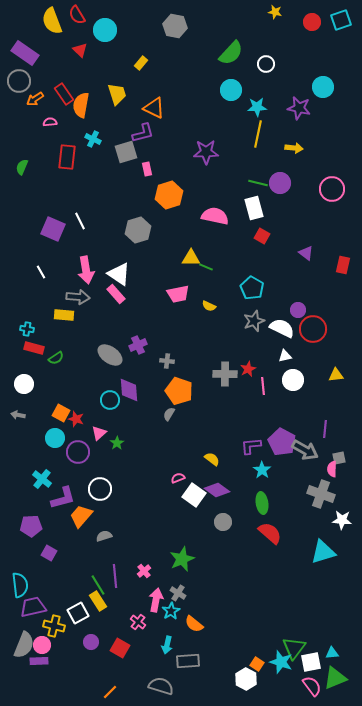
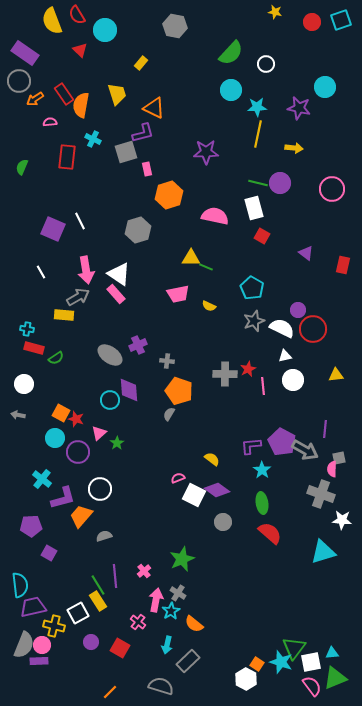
cyan circle at (323, 87): moved 2 px right
gray arrow at (78, 297): rotated 35 degrees counterclockwise
white square at (194, 495): rotated 10 degrees counterclockwise
gray rectangle at (188, 661): rotated 40 degrees counterclockwise
